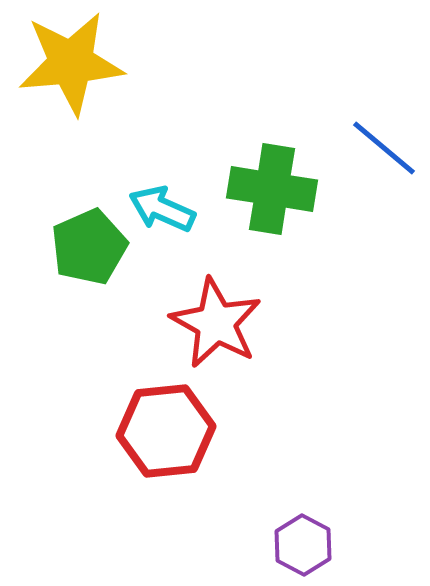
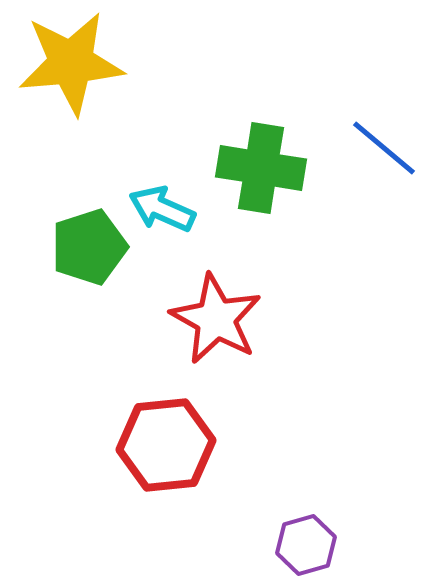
green cross: moved 11 px left, 21 px up
green pentagon: rotated 6 degrees clockwise
red star: moved 4 px up
red hexagon: moved 14 px down
purple hexagon: moved 3 px right; rotated 16 degrees clockwise
